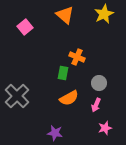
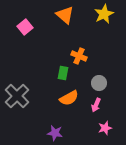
orange cross: moved 2 px right, 1 px up
